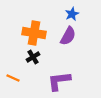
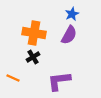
purple semicircle: moved 1 px right, 1 px up
